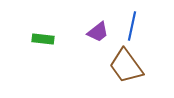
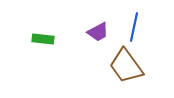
blue line: moved 2 px right, 1 px down
purple trapezoid: rotated 10 degrees clockwise
